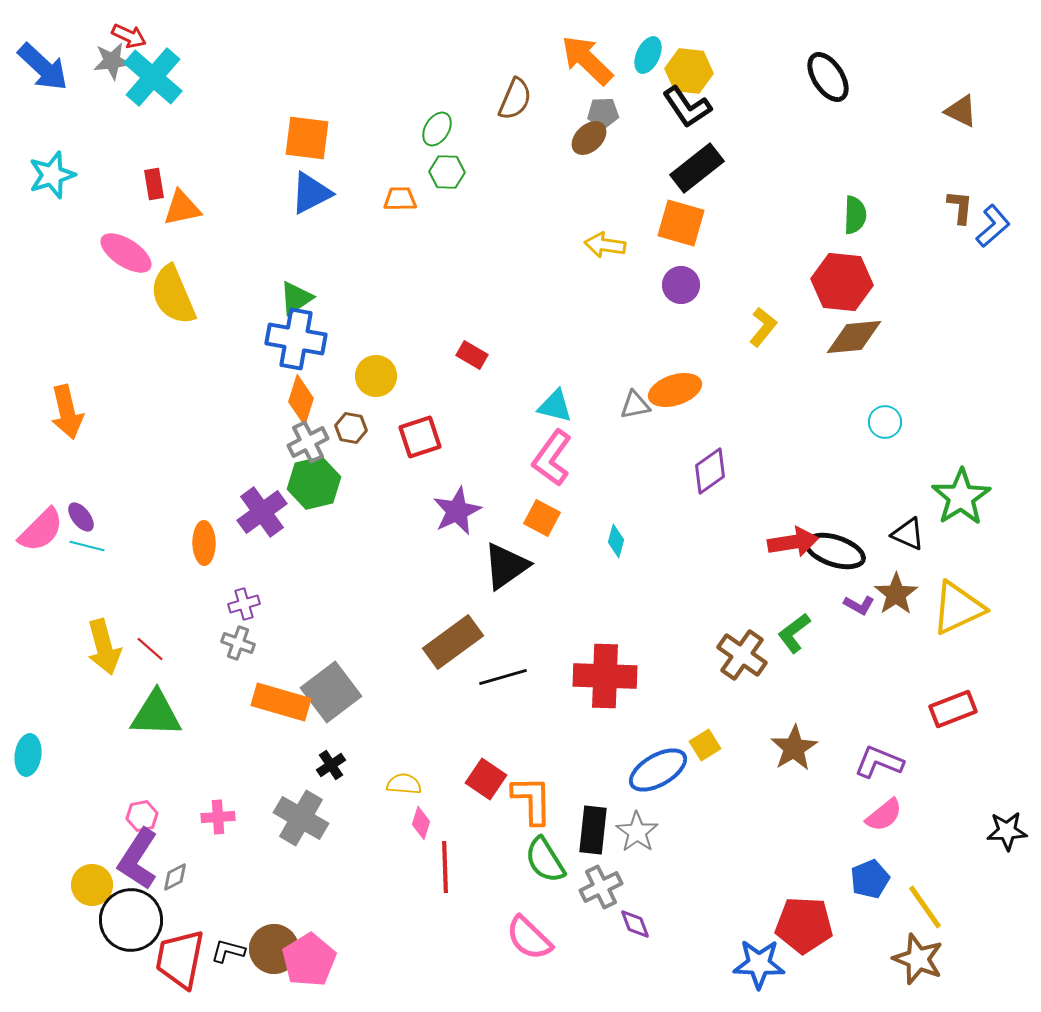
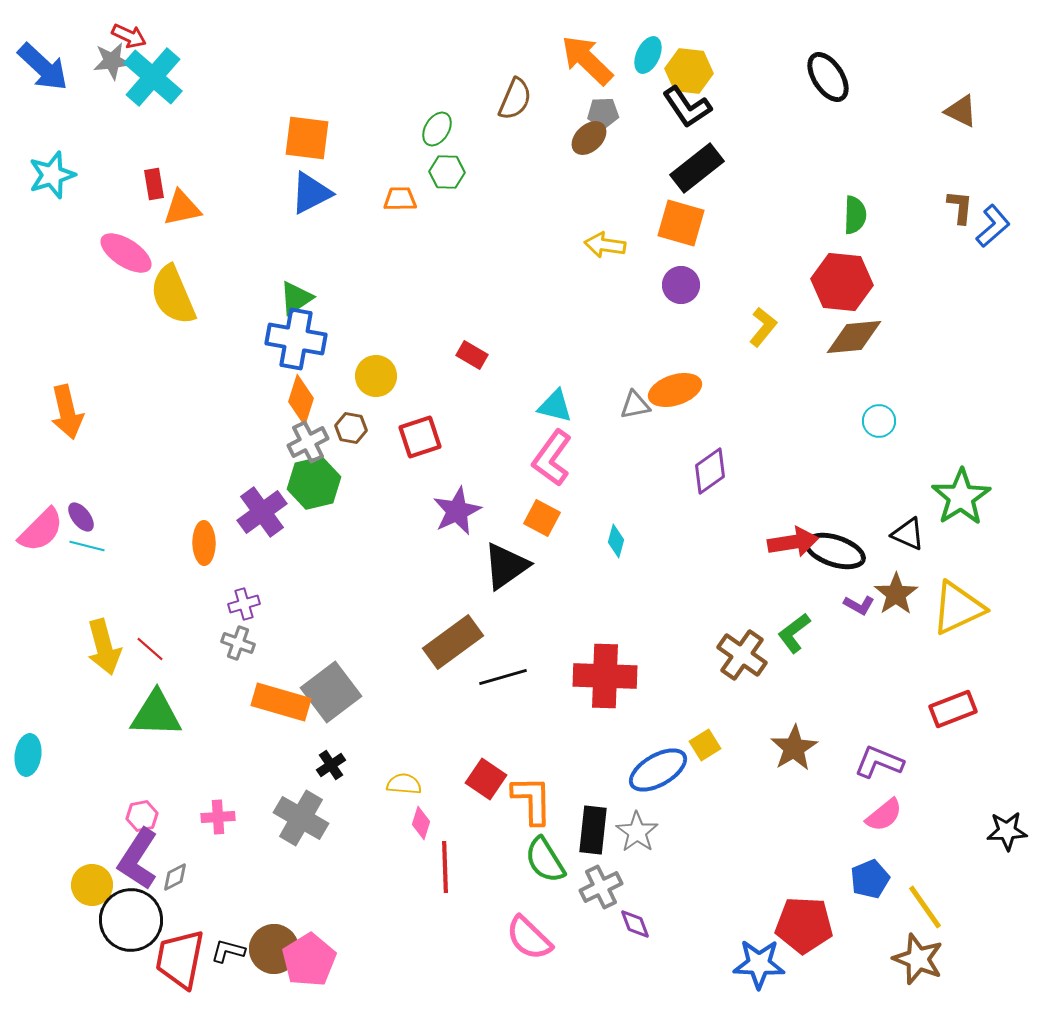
cyan circle at (885, 422): moved 6 px left, 1 px up
